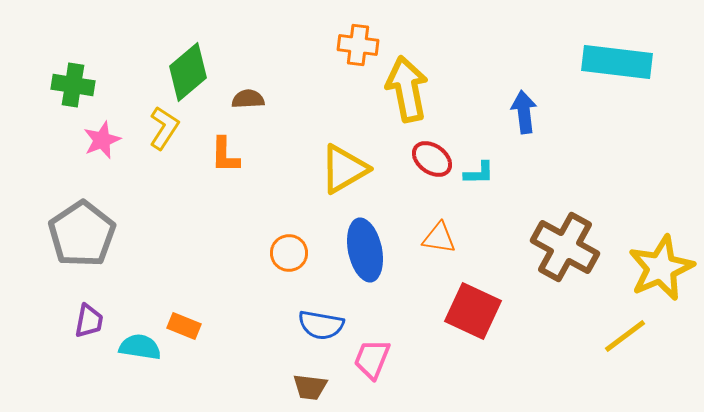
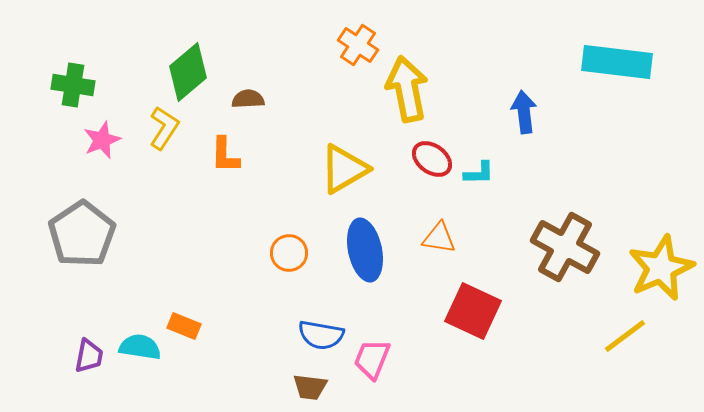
orange cross: rotated 27 degrees clockwise
purple trapezoid: moved 35 px down
blue semicircle: moved 10 px down
